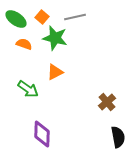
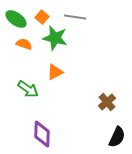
gray line: rotated 20 degrees clockwise
black semicircle: moved 1 px left; rotated 35 degrees clockwise
